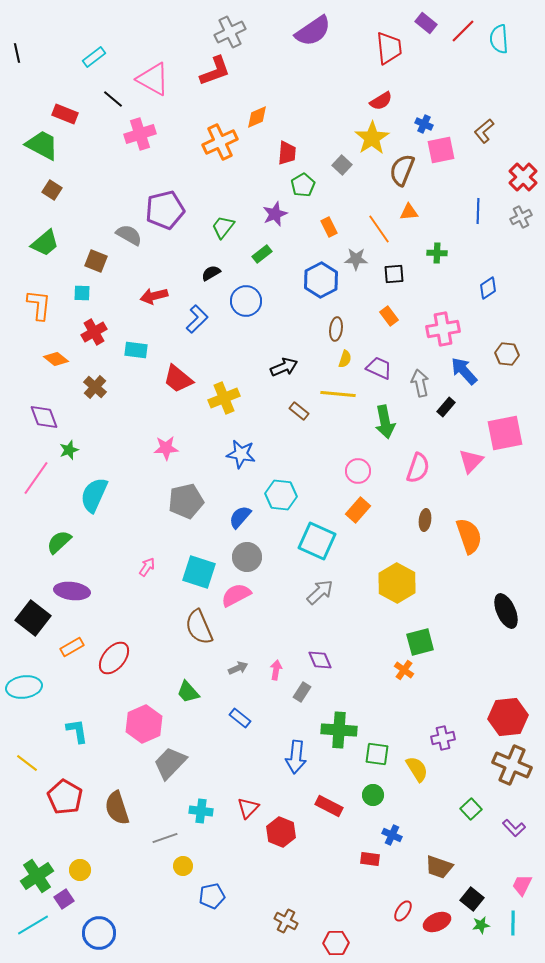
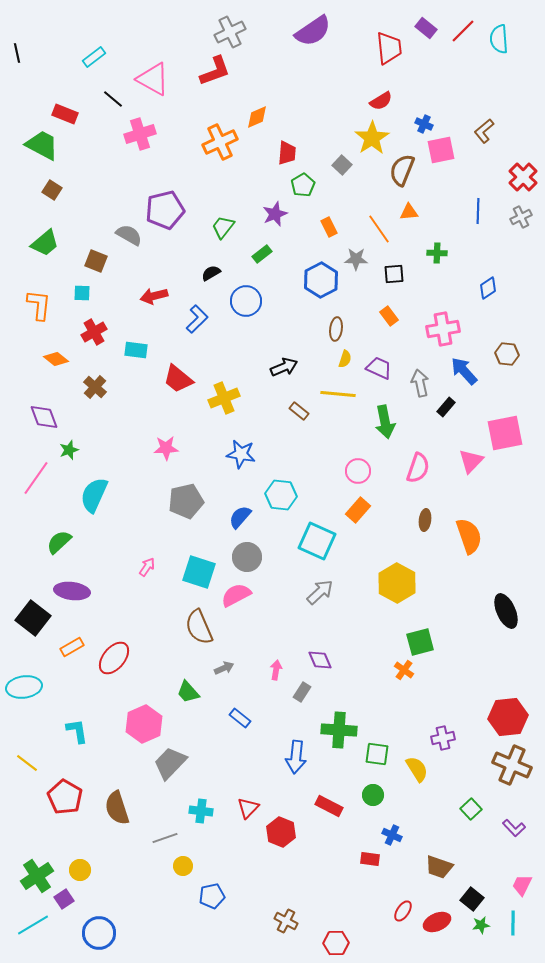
purple rectangle at (426, 23): moved 5 px down
gray arrow at (238, 668): moved 14 px left
